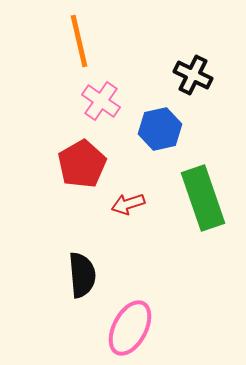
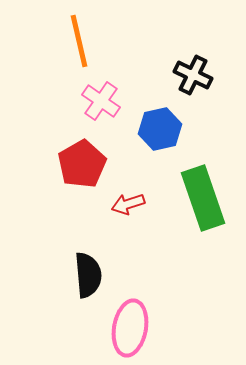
black semicircle: moved 6 px right
pink ellipse: rotated 18 degrees counterclockwise
